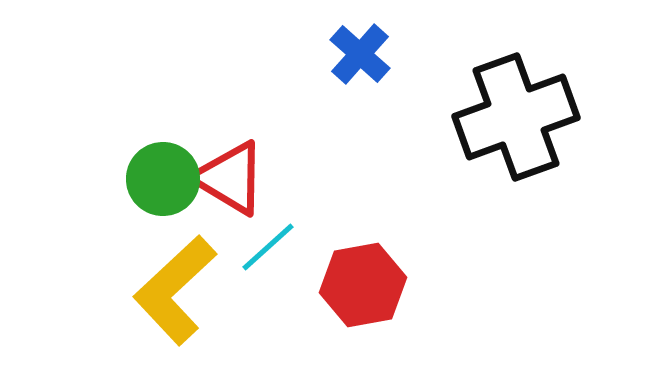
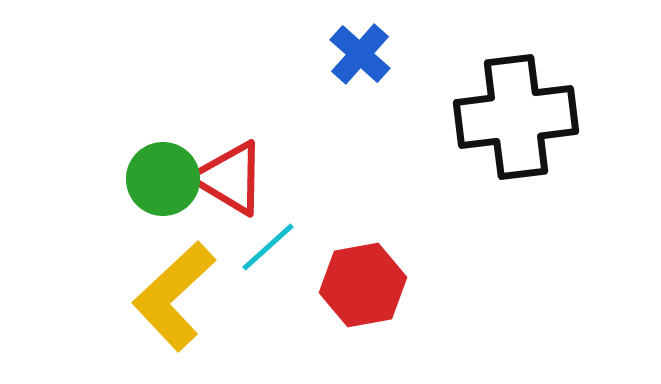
black cross: rotated 13 degrees clockwise
yellow L-shape: moved 1 px left, 6 px down
